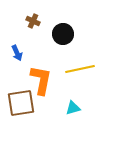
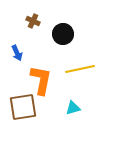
brown square: moved 2 px right, 4 px down
